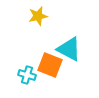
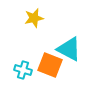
yellow star: moved 4 px left, 2 px down
cyan cross: moved 4 px left, 5 px up
